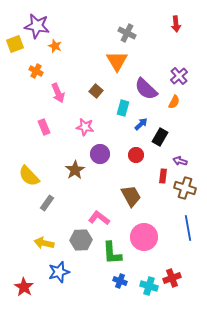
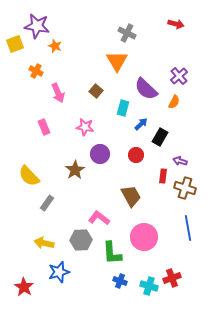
red arrow: rotated 70 degrees counterclockwise
